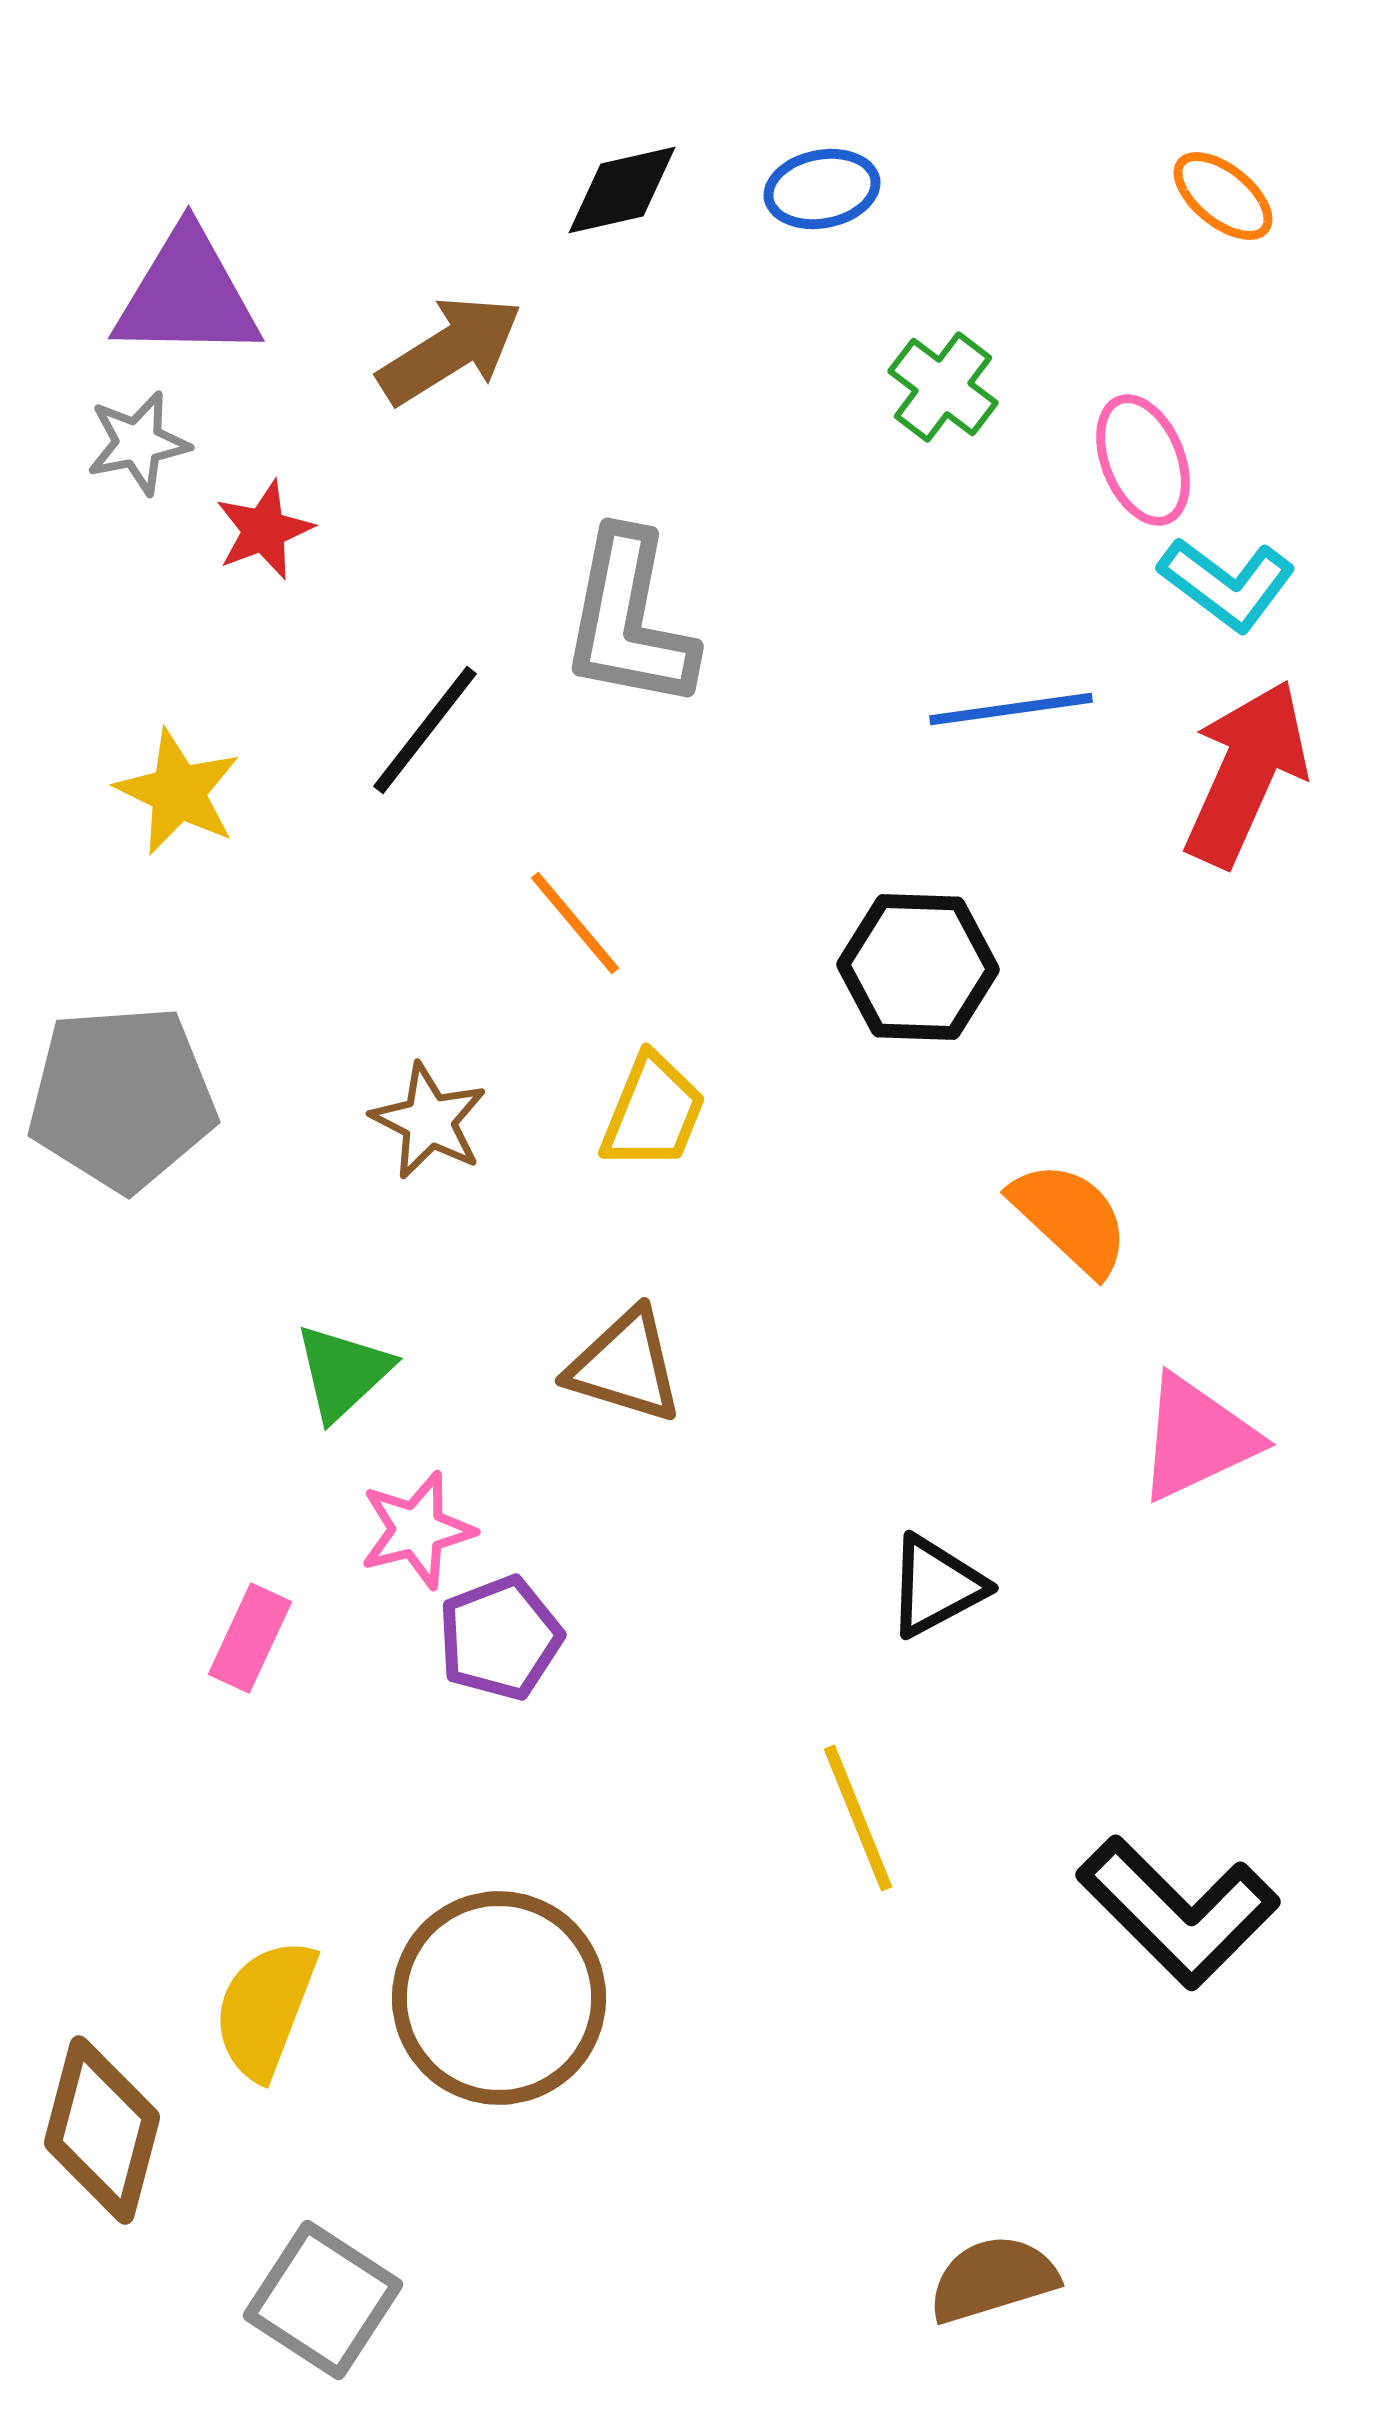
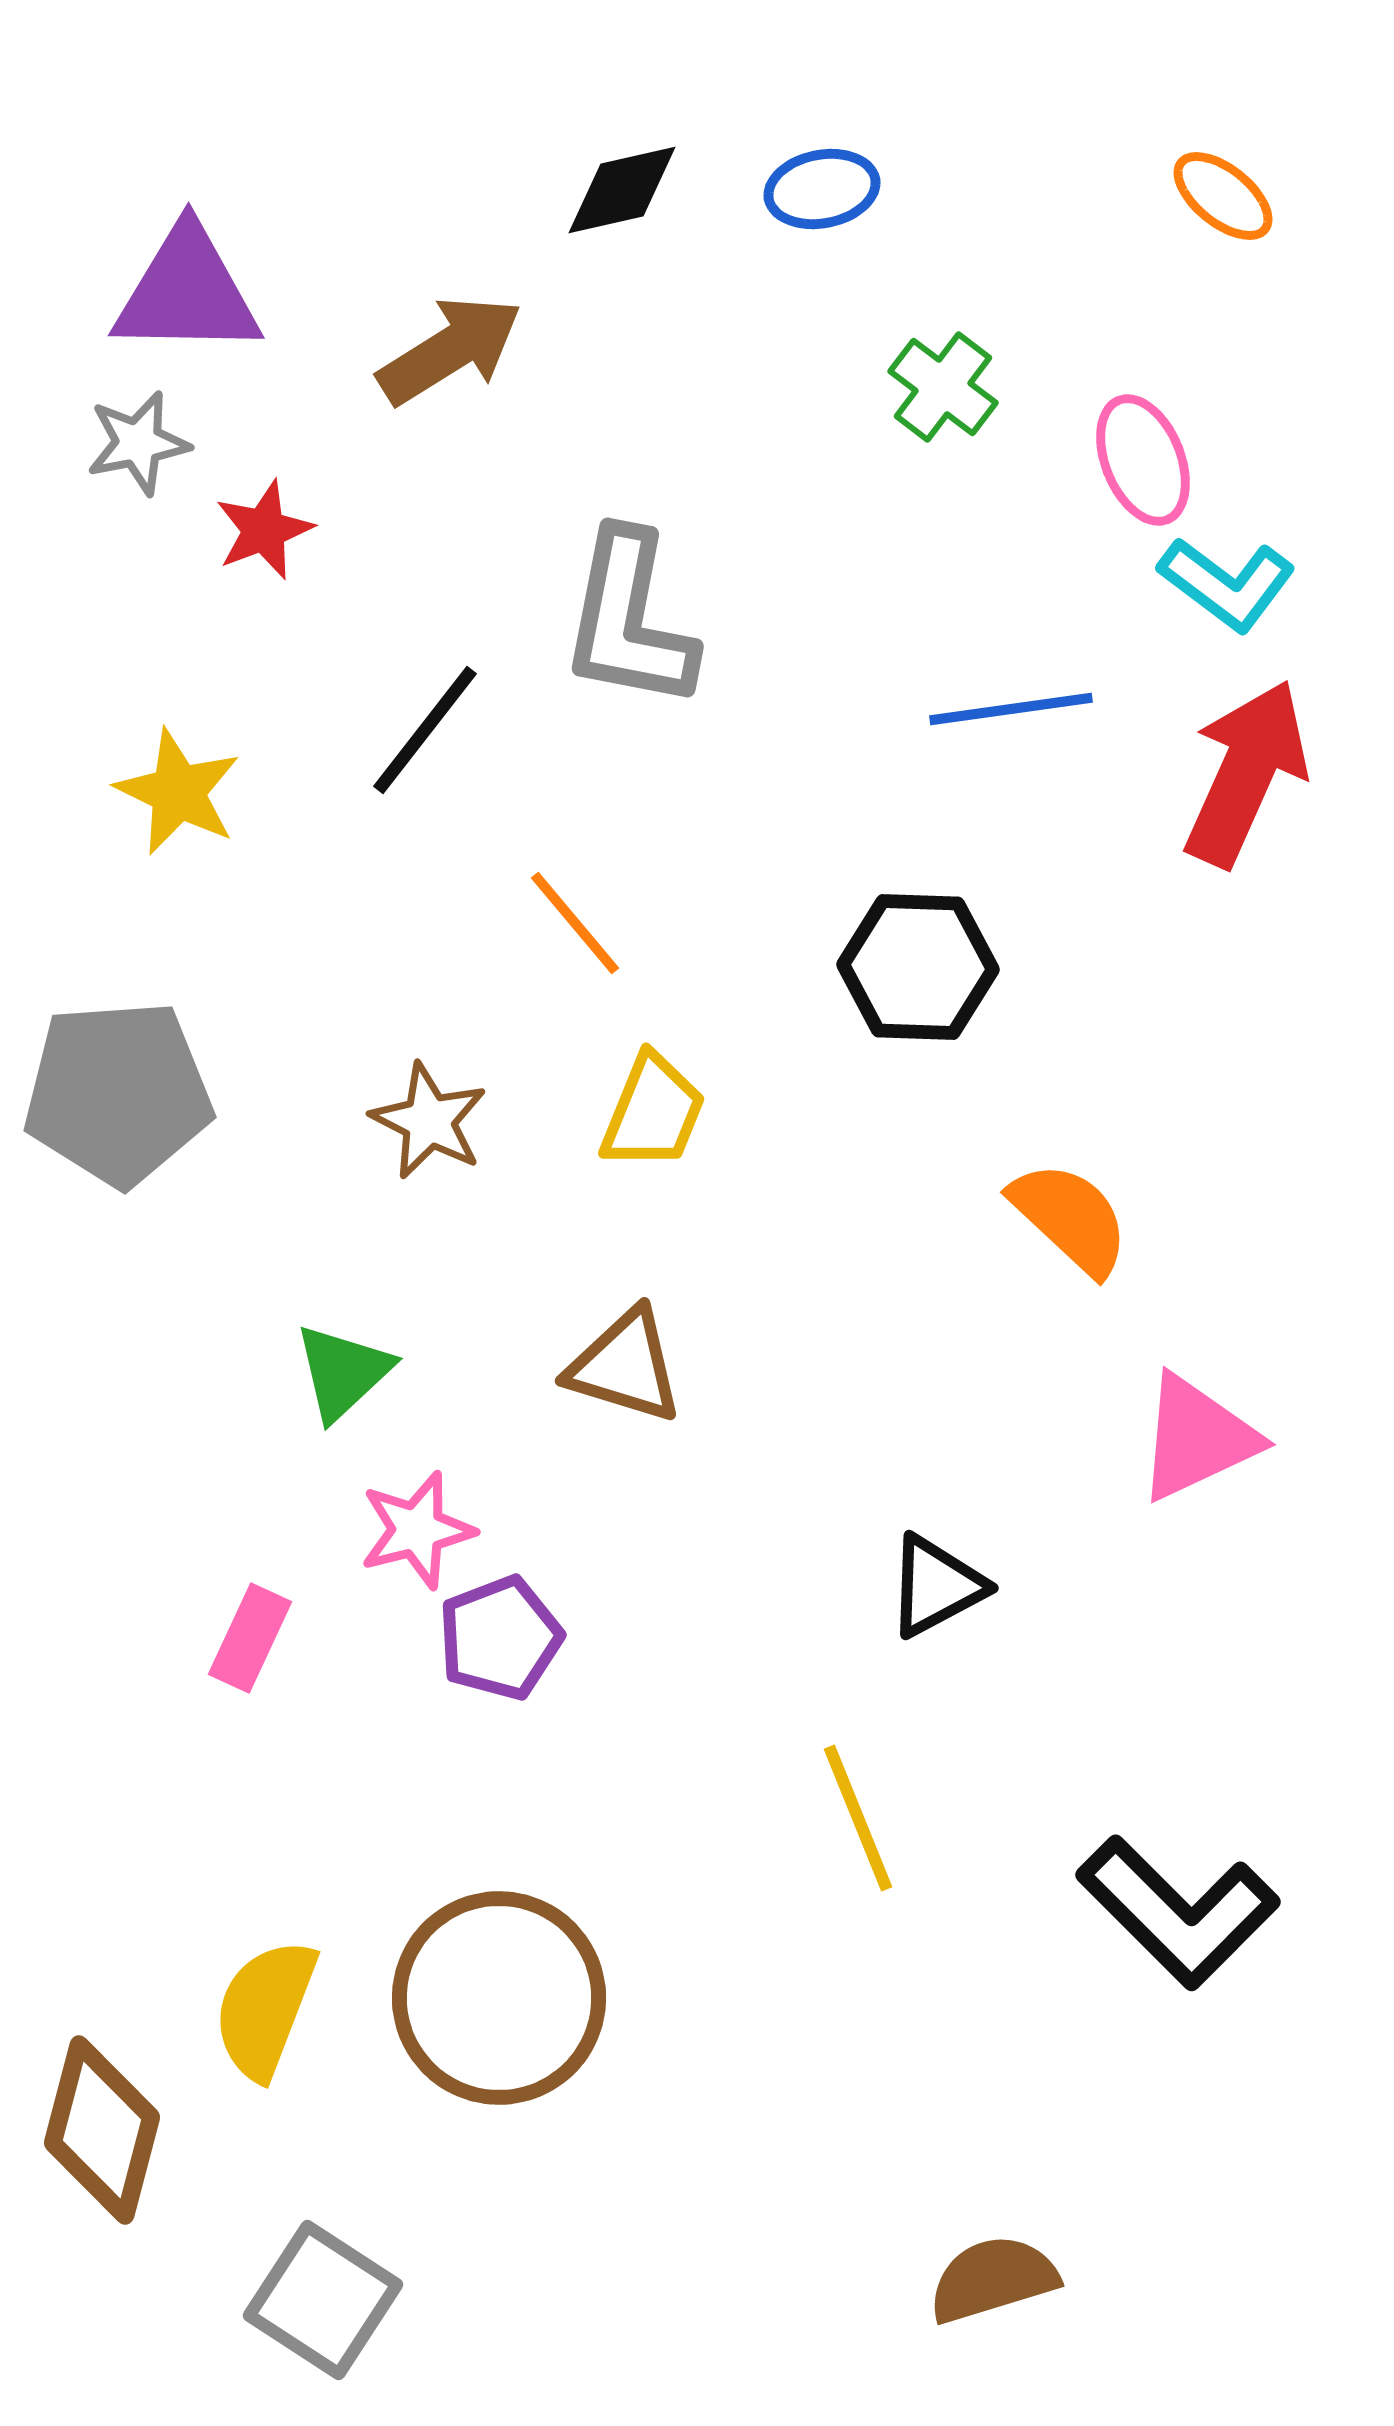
purple triangle: moved 3 px up
gray pentagon: moved 4 px left, 5 px up
